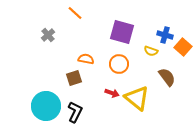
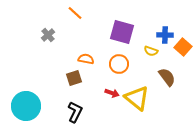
blue cross: rotated 14 degrees counterclockwise
cyan circle: moved 20 px left
